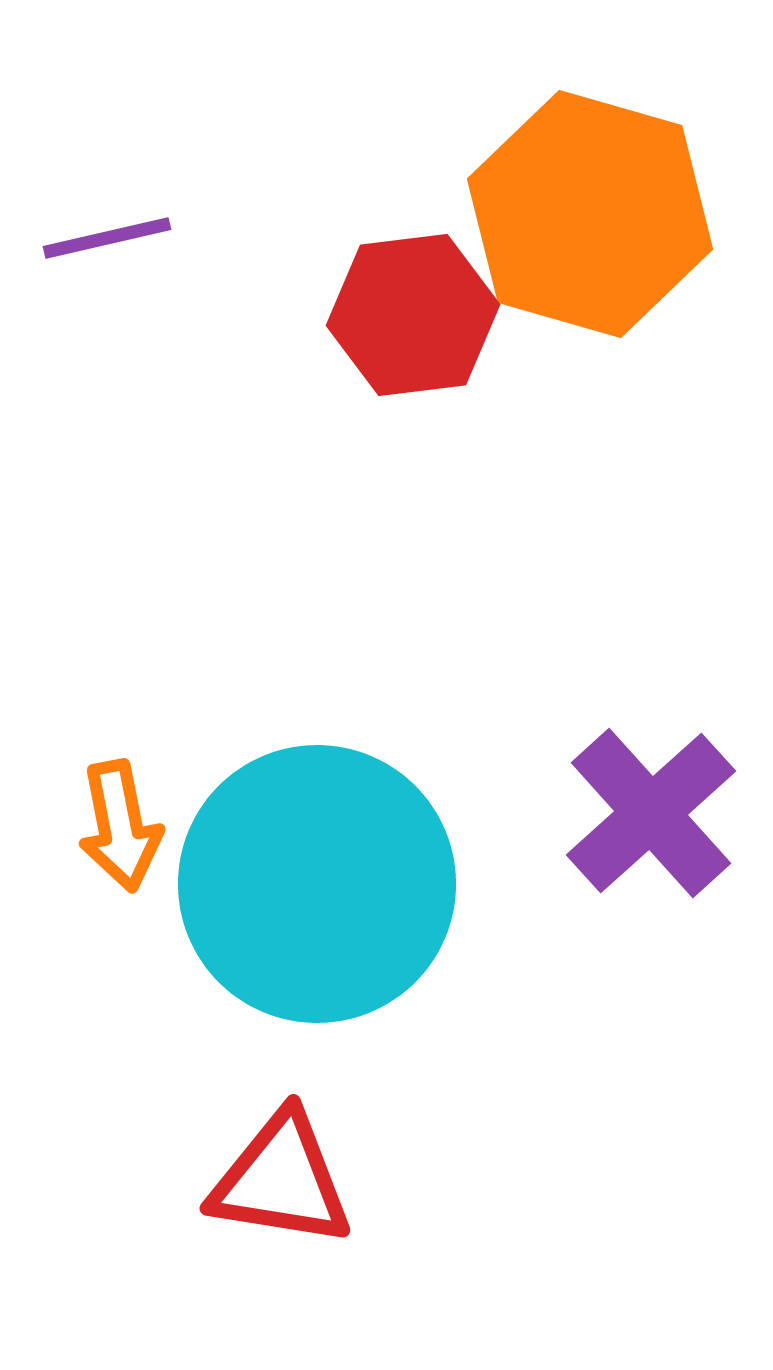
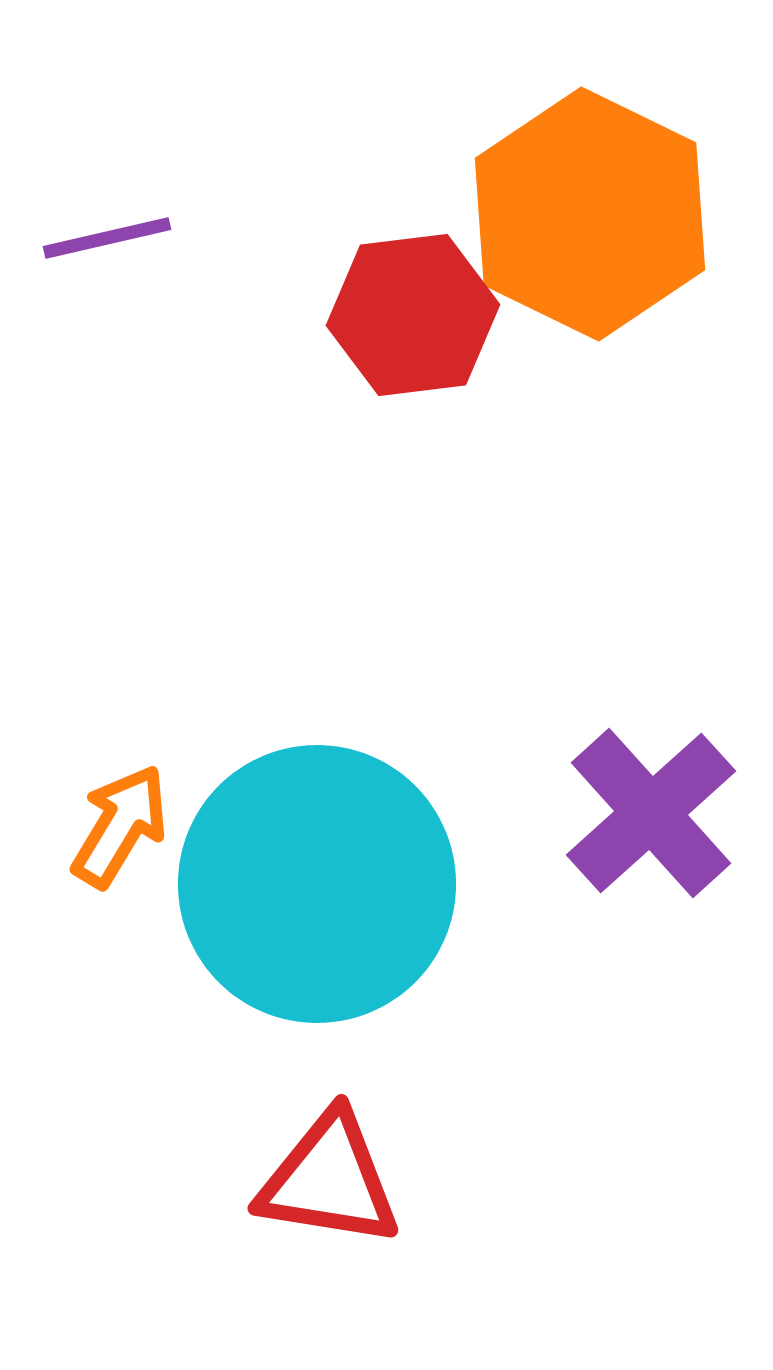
orange hexagon: rotated 10 degrees clockwise
orange arrow: rotated 138 degrees counterclockwise
red triangle: moved 48 px right
